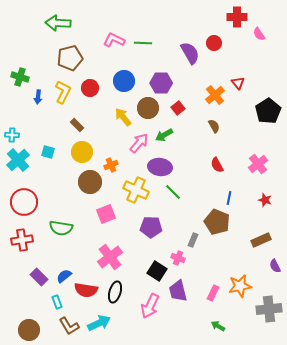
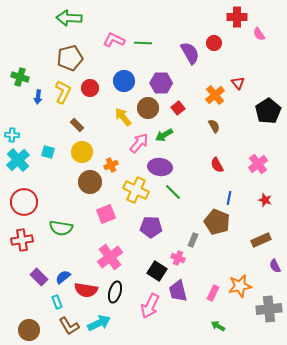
green arrow at (58, 23): moved 11 px right, 5 px up
blue semicircle at (64, 276): moved 1 px left, 1 px down
